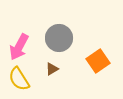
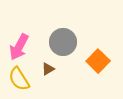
gray circle: moved 4 px right, 4 px down
orange square: rotated 10 degrees counterclockwise
brown triangle: moved 4 px left
